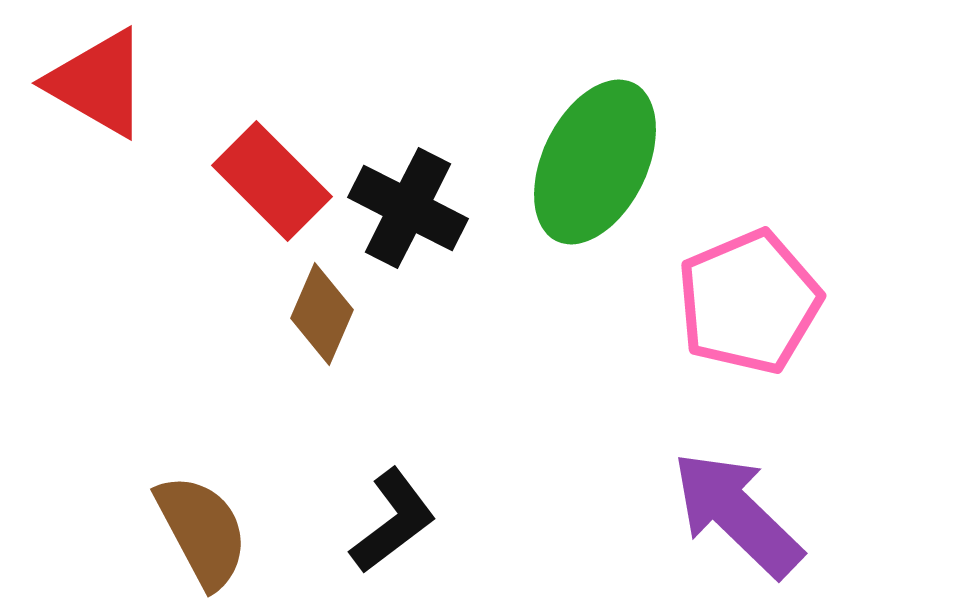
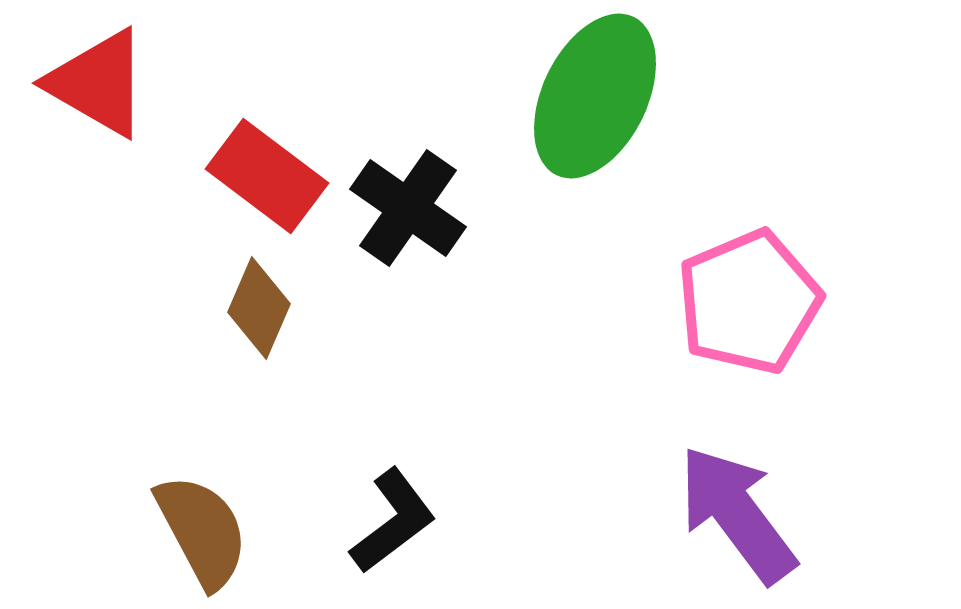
green ellipse: moved 66 px up
red rectangle: moved 5 px left, 5 px up; rotated 8 degrees counterclockwise
black cross: rotated 8 degrees clockwise
brown diamond: moved 63 px left, 6 px up
purple arrow: rotated 9 degrees clockwise
